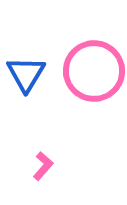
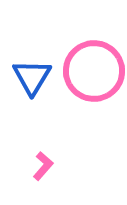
blue triangle: moved 6 px right, 3 px down
